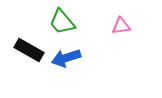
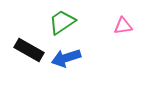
green trapezoid: rotated 96 degrees clockwise
pink triangle: moved 2 px right
